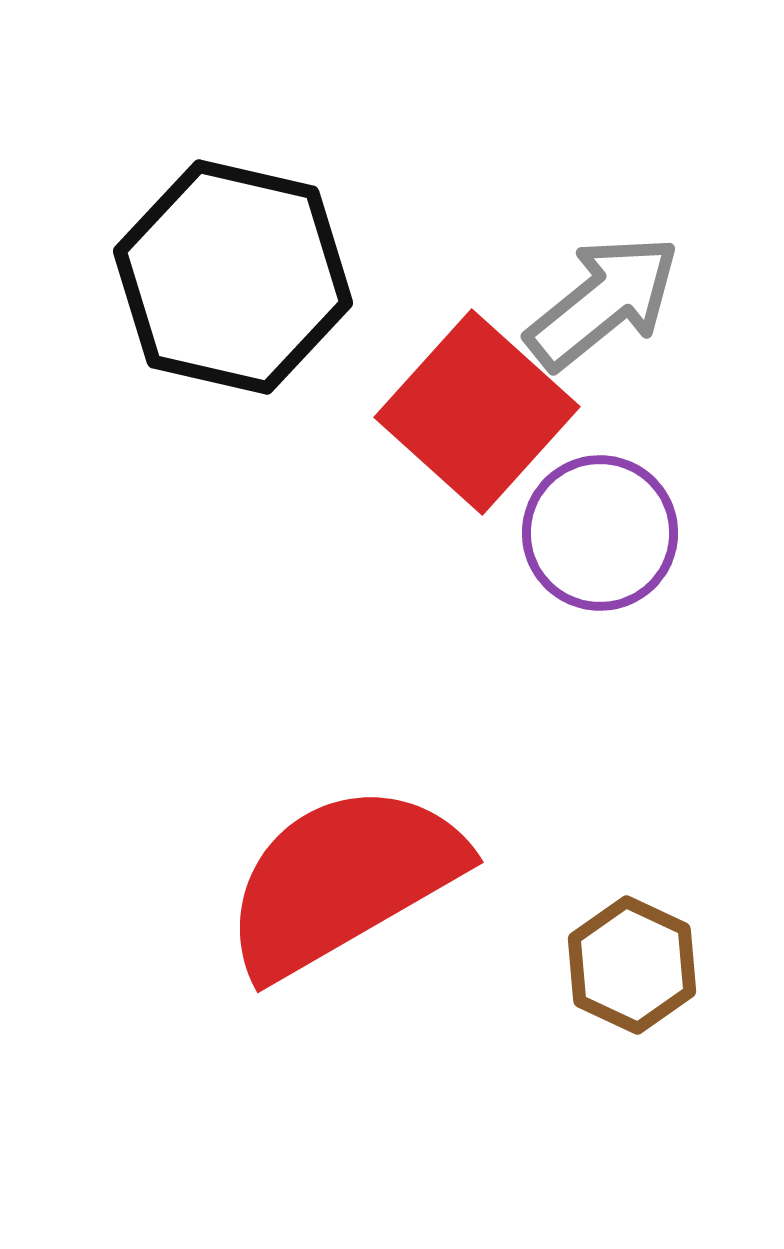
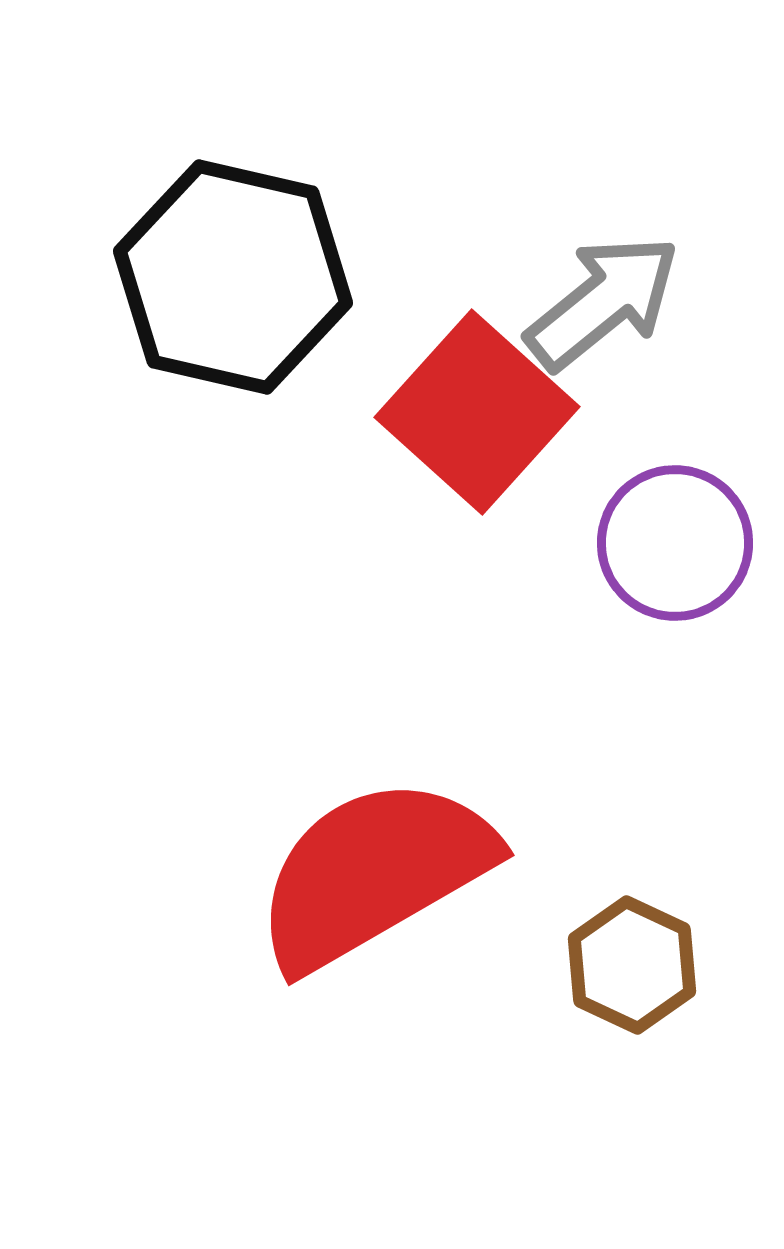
purple circle: moved 75 px right, 10 px down
red semicircle: moved 31 px right, 7 px up
